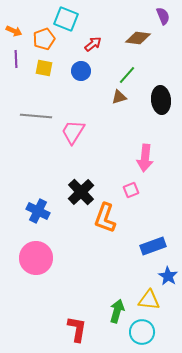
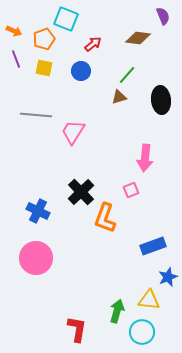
purple line: rotated 18 degrees counterclockwise
gray line: moved 1 px up
blue star: moved 1 px down; rotated 18 degrees clockwise
